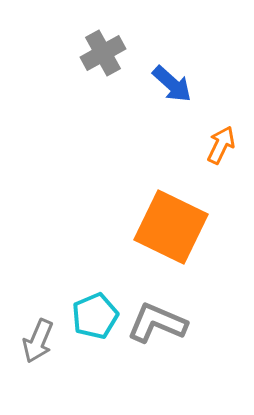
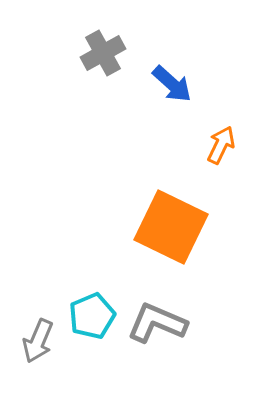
cyan pentagon: moved 3 px left
